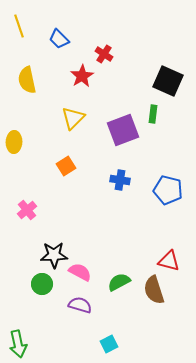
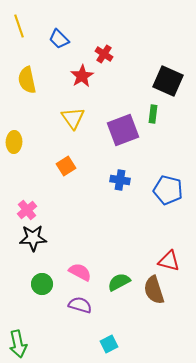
yellow triangle: rotated 20 degrees counterclockwise
black star: moved 21 px left, 17 px up
